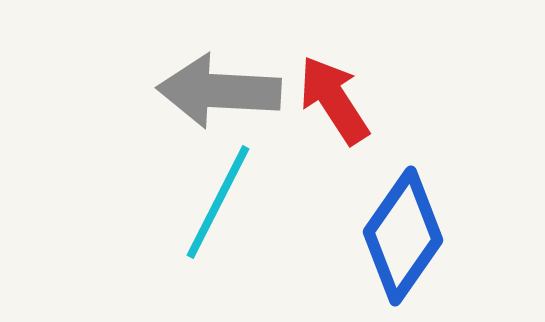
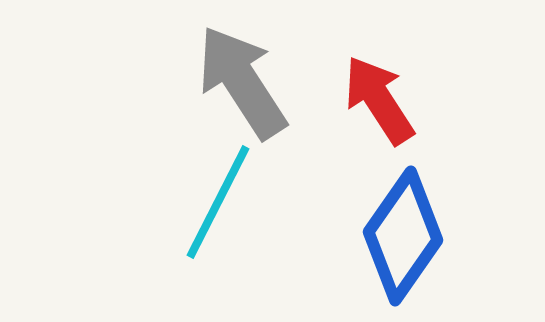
gray arrow: moved 23 px right, 9 px up; rotated 54 degrees clockwise
red arrow: moved 45 px right
